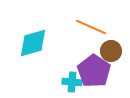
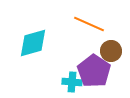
orange line: moved 2 px left, 3 px up
